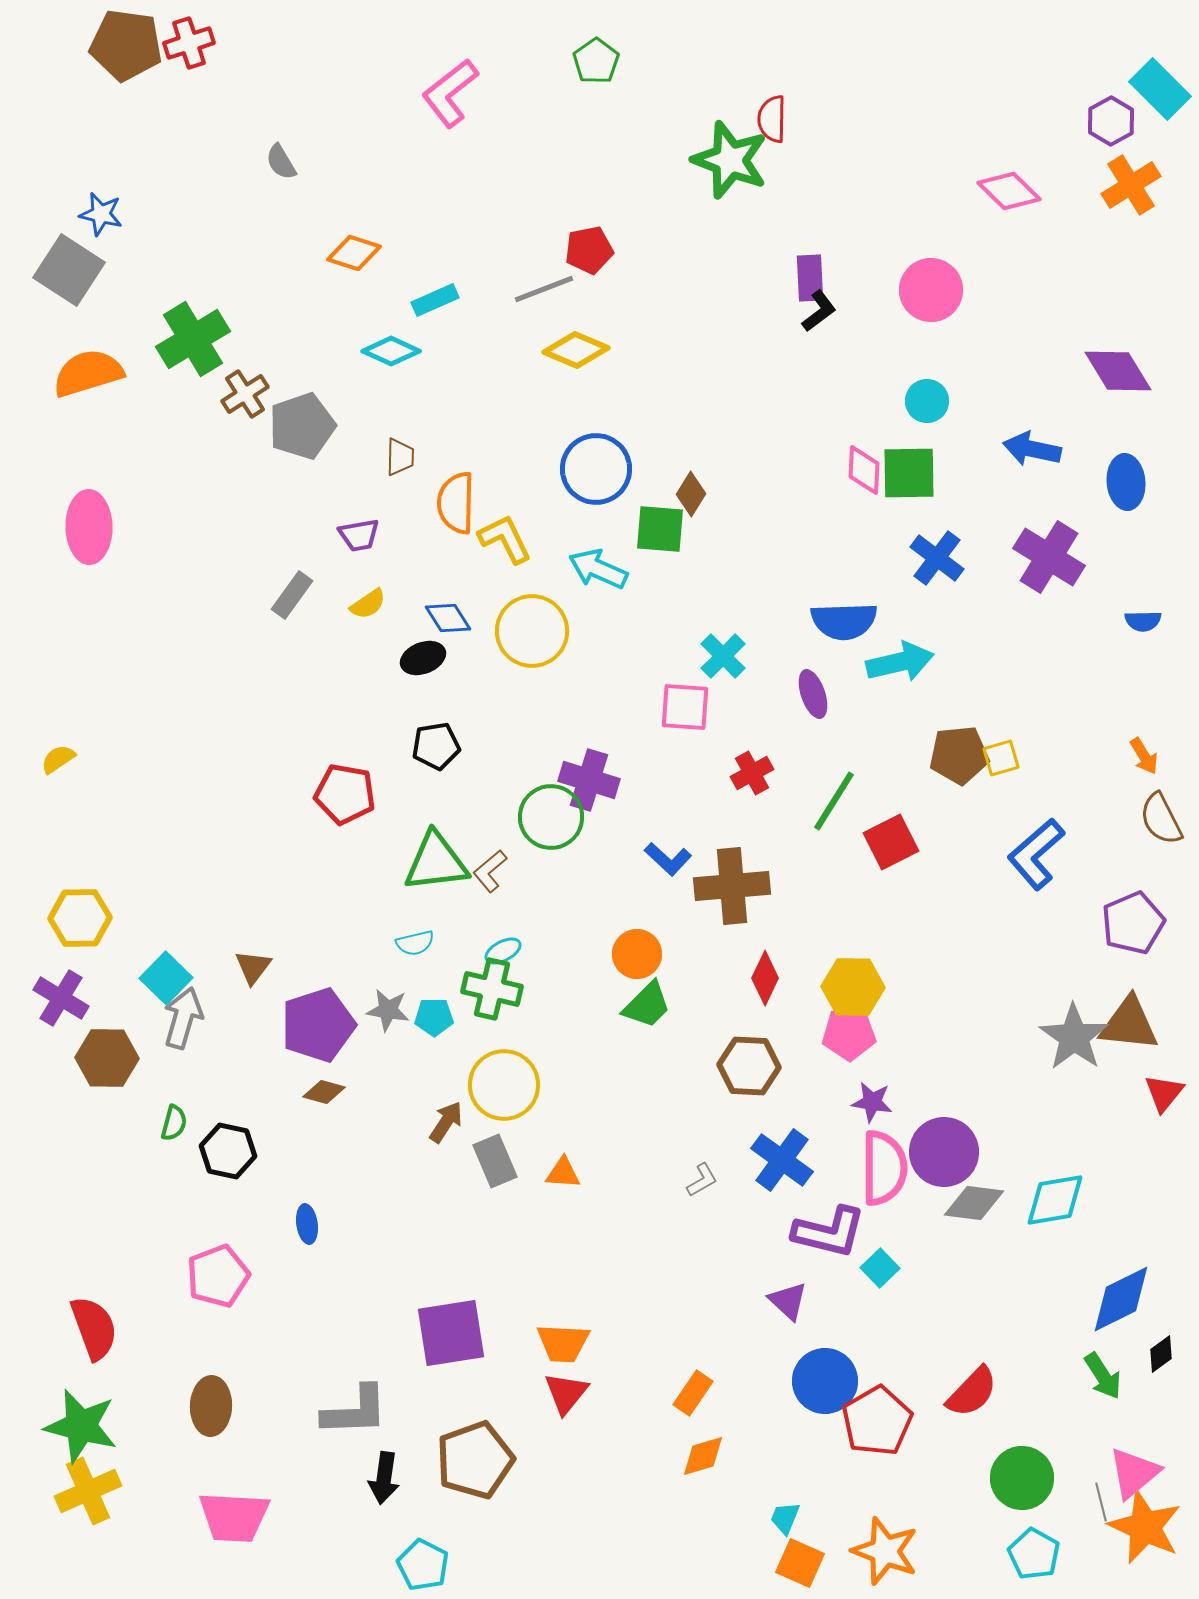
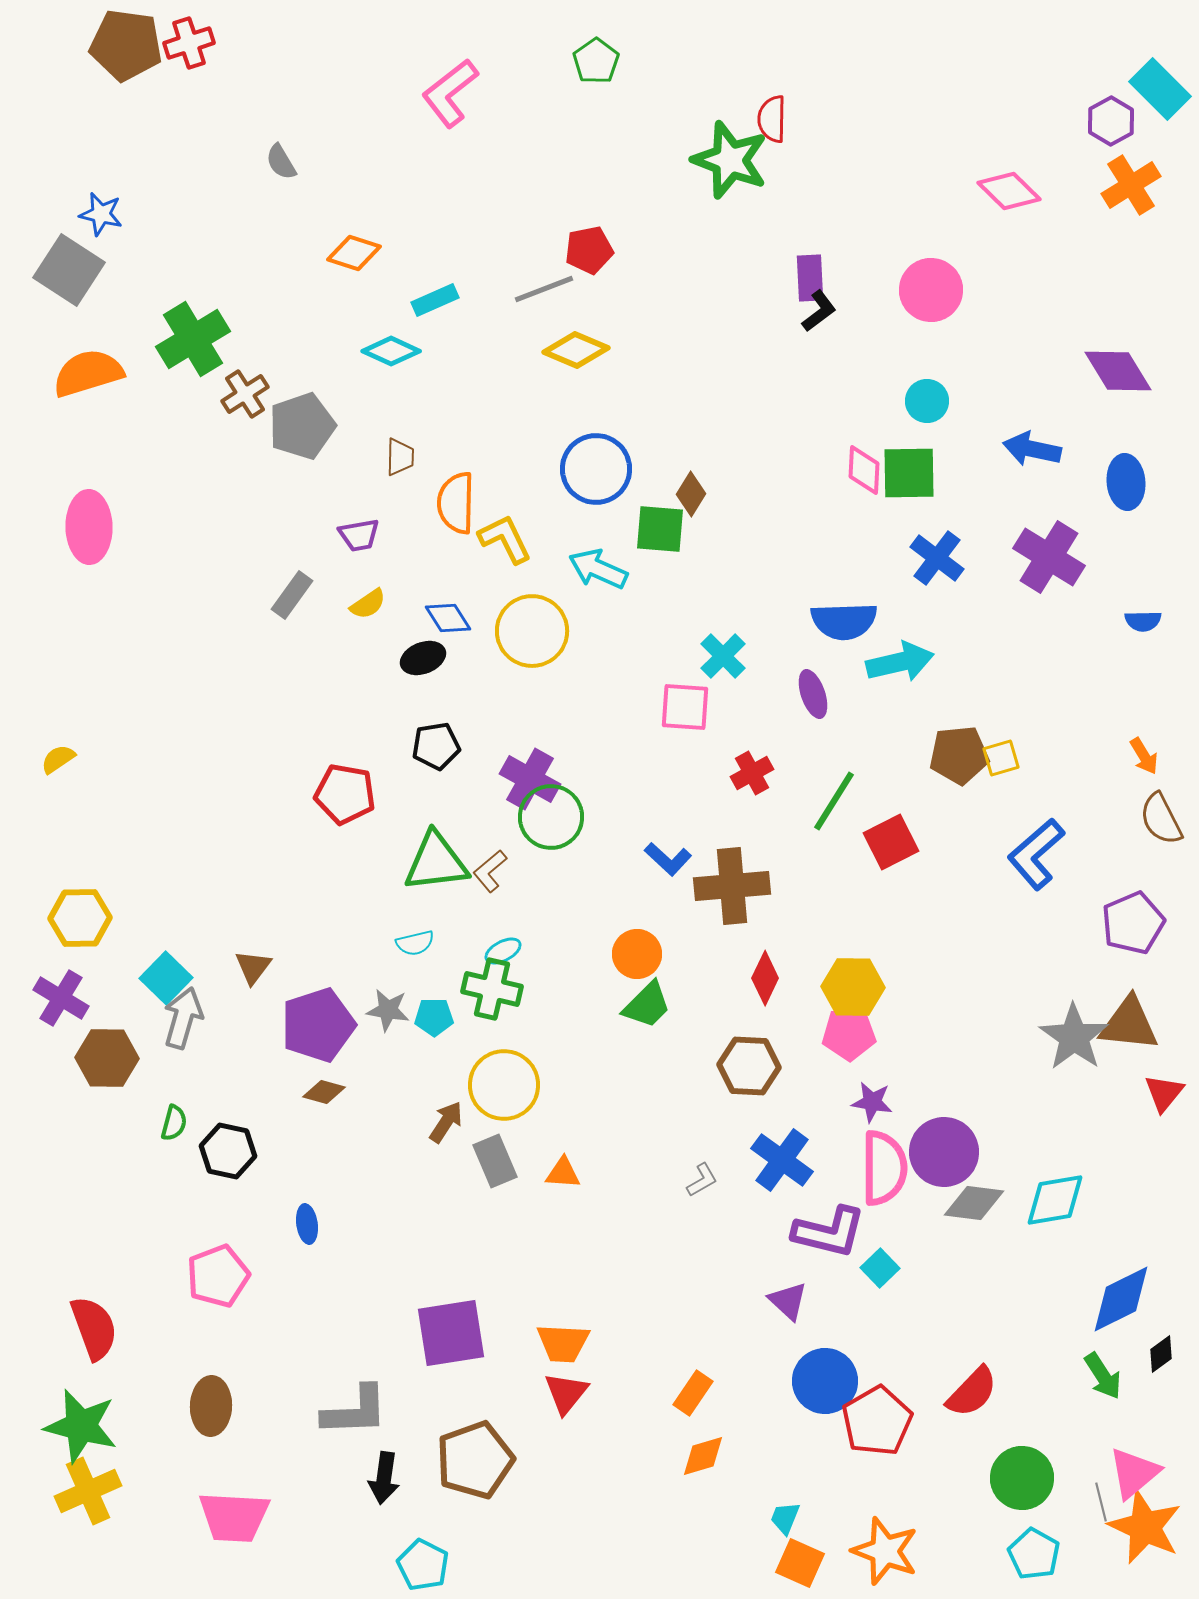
purple cross at (589, 780): moved 59 px left, 1 px up; rotated 12 degrees clockwise
